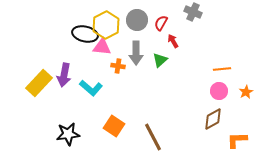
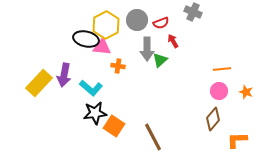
red semicircle: rotated 140 degrees counterclockwise
black ellipse: moved 1 px right, 5 px down
gray arrow: moved 11 px right, 4 px up
orange star: rotated 24 degrees counterclockwise
brown diamond: rotated 20 degrees counterclockwise
black star: moved 27 px right, 21 px up
